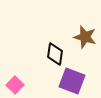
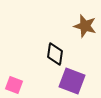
brown star: moved 11 px up
pink square: moved 1 px left; rotated 24 degrees counterclockwise
